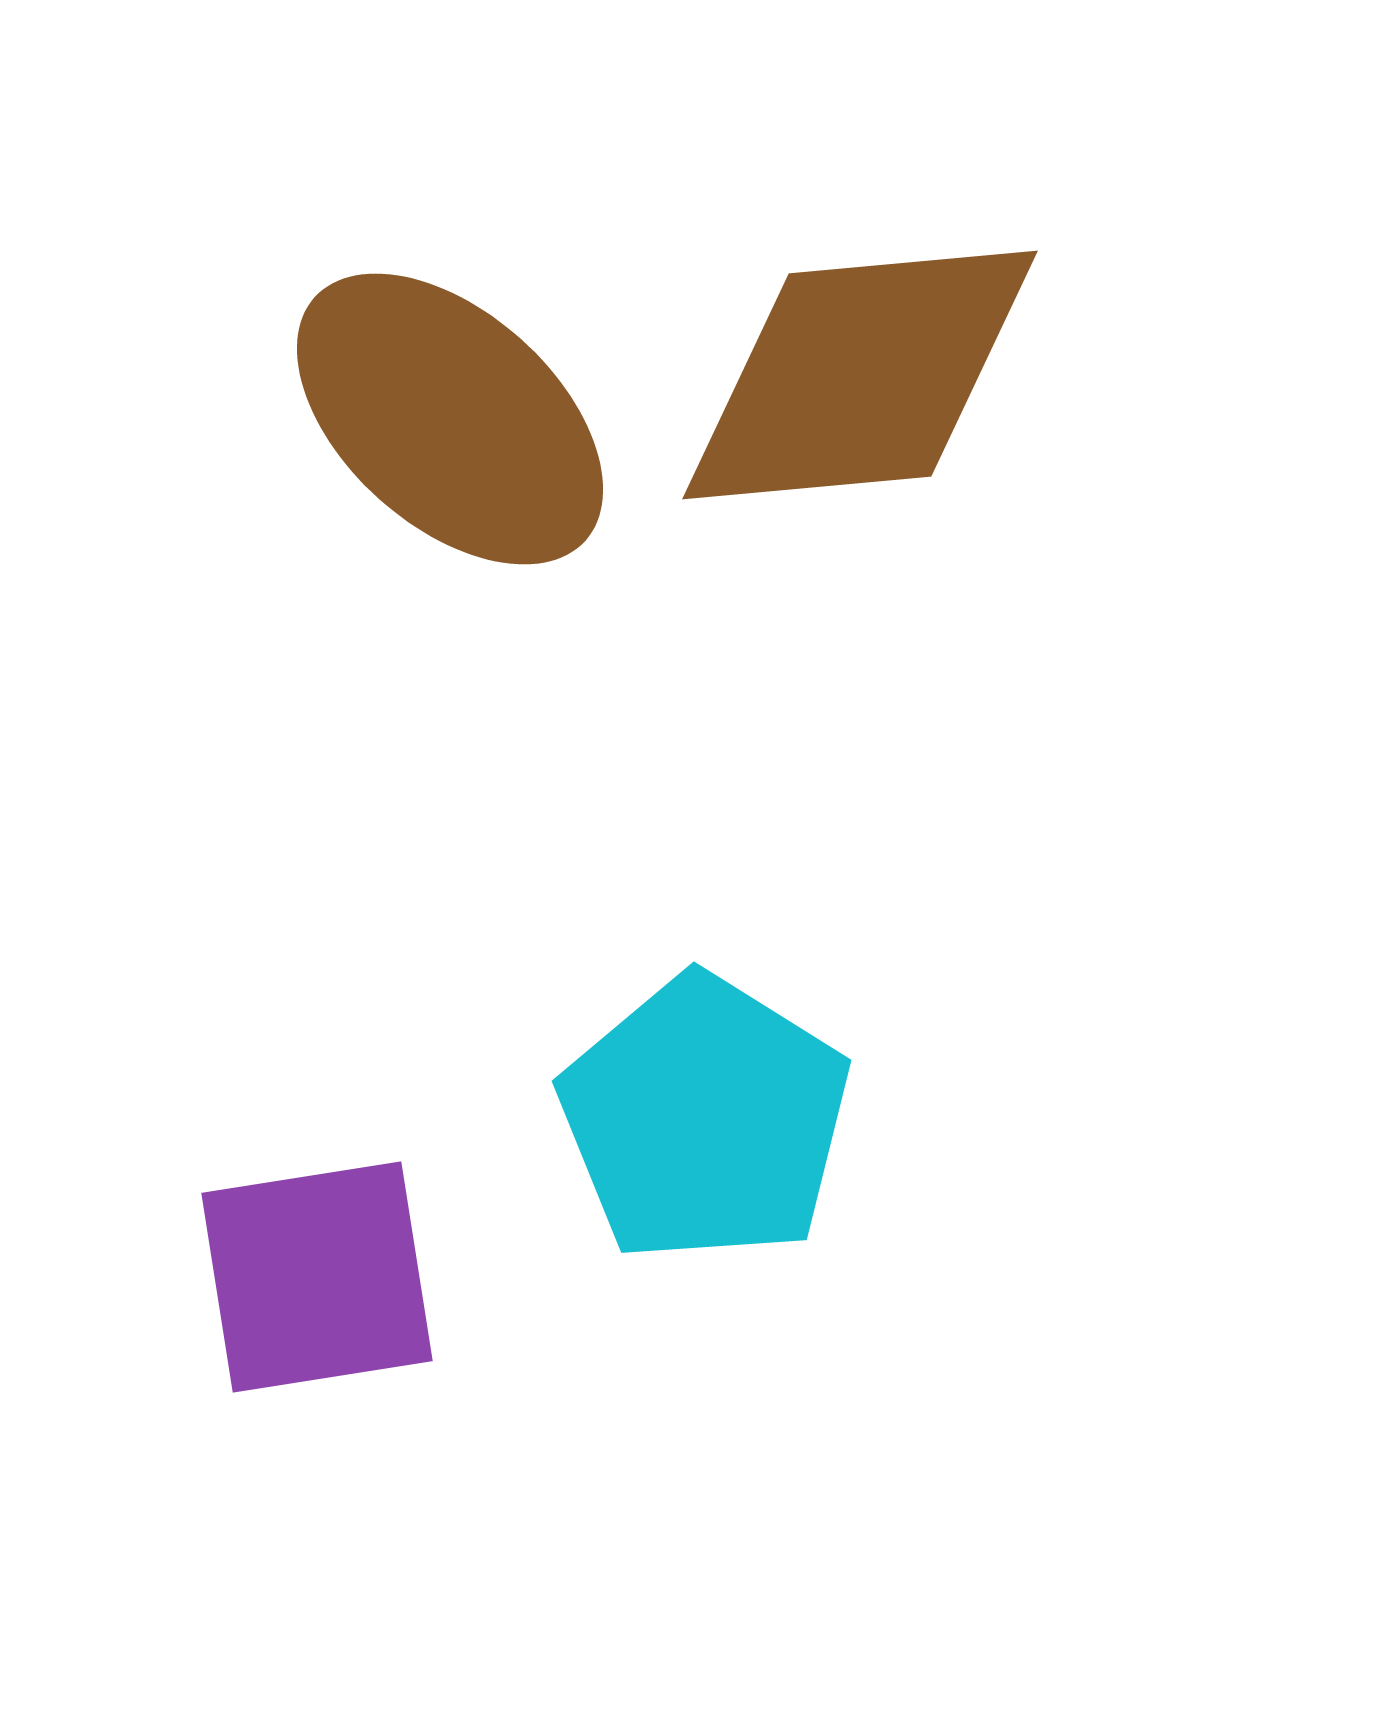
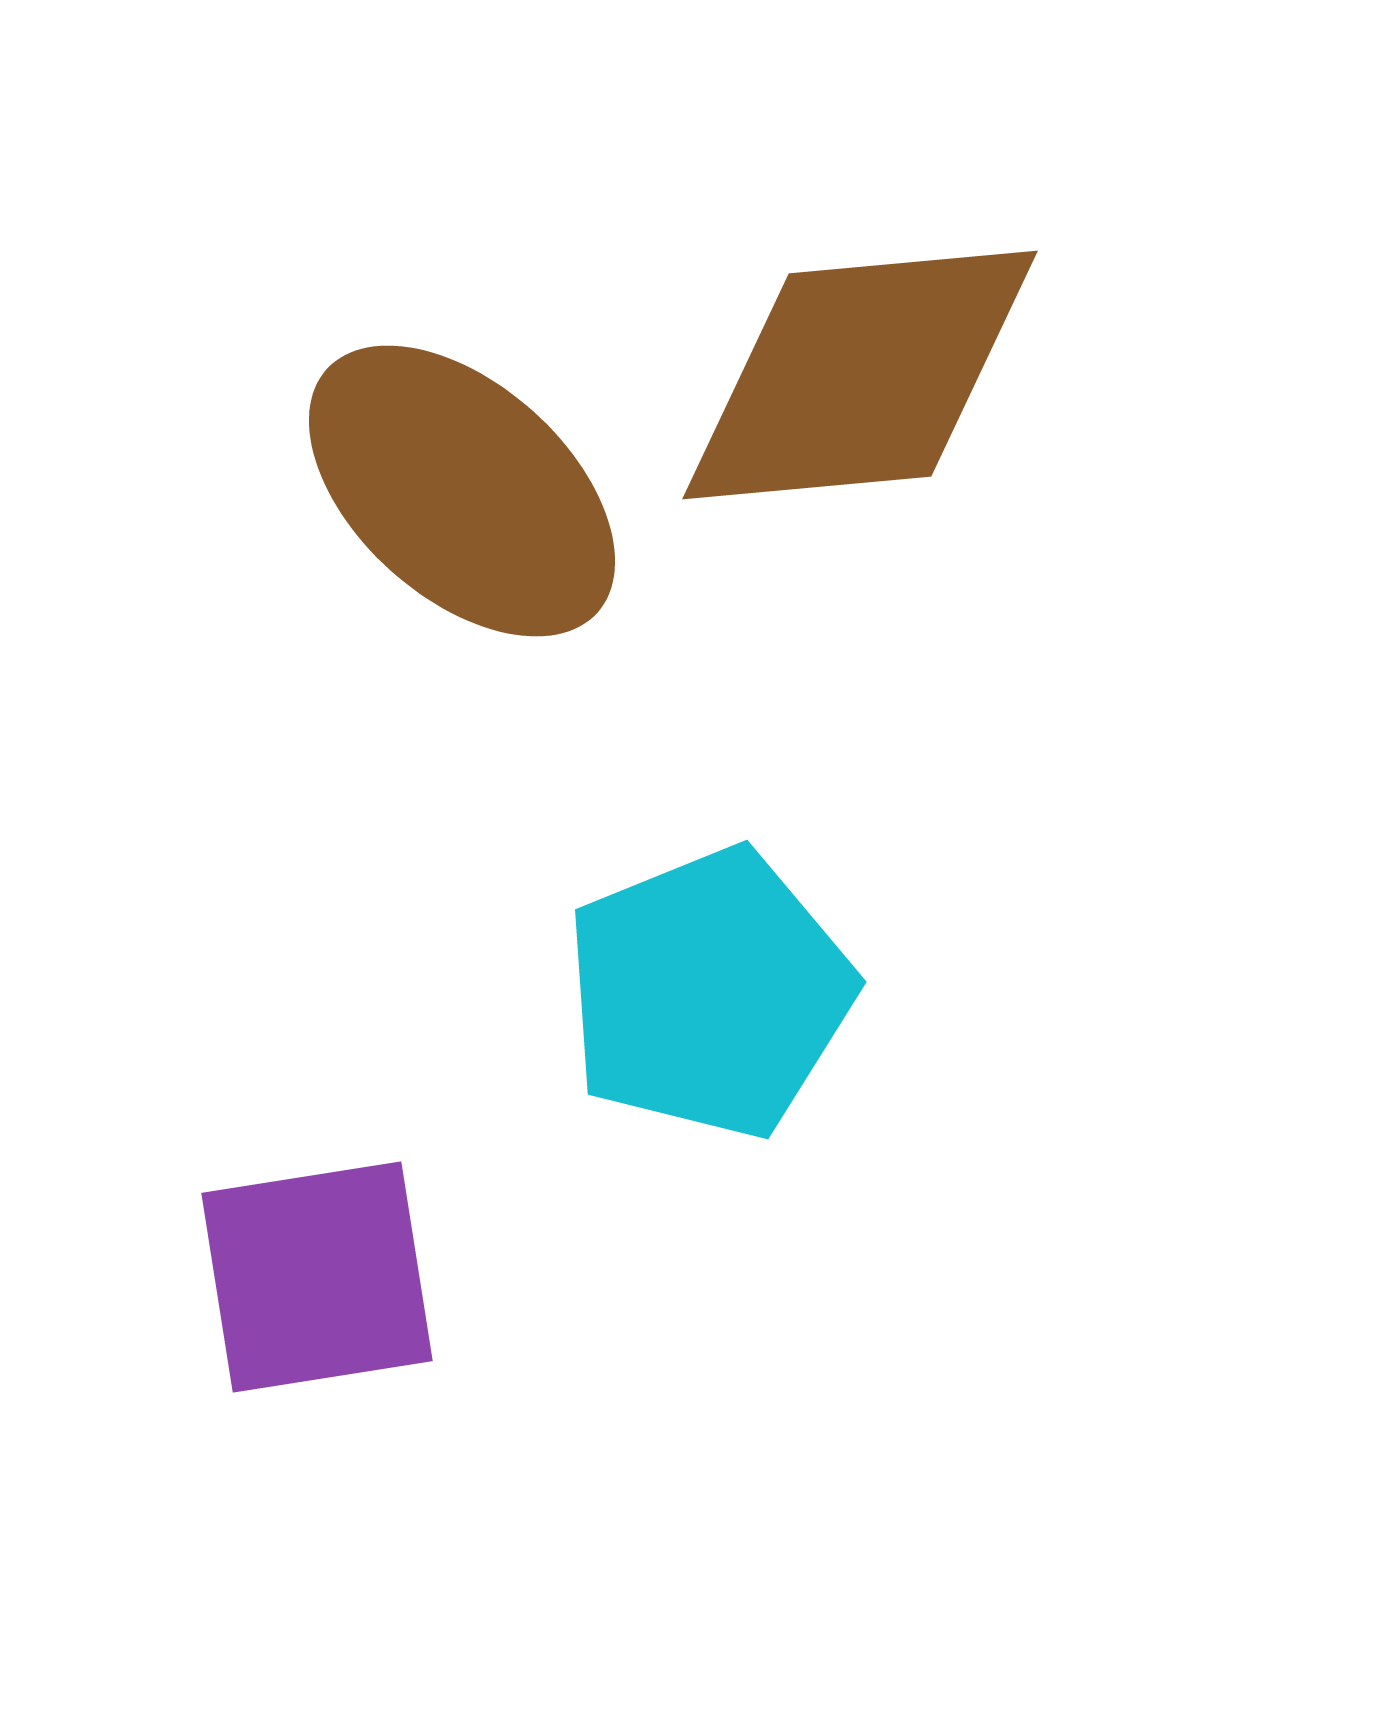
brown ellipse: moved 12 px right, 72 px down
cyan pentagon: moved 4 px right, 126 px up; rotated 18 degrees clockwise
